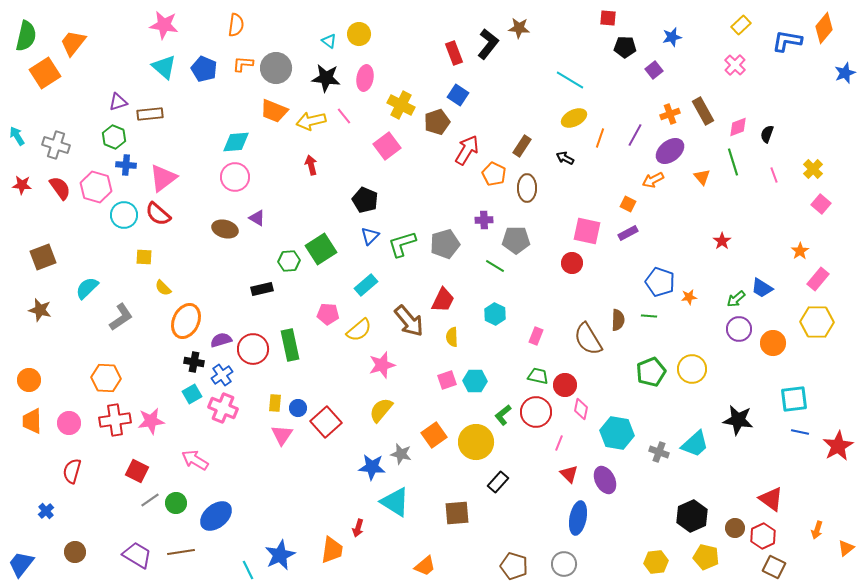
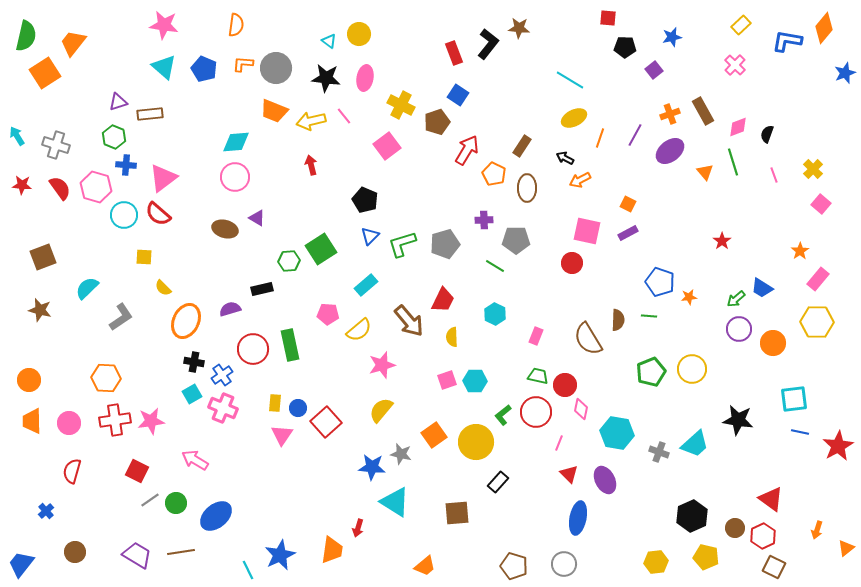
orange triangle at (702, 177): moved 3 px right, 5 px up
orange arrow at (653, 180): moved 73 px left
purple semicircle at (221, 340): moved 9 px right, 31 px up
